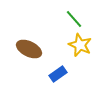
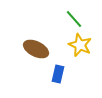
brown ellipse: moved 7 px right
blue rectangle: rotated 42 degrees counterclockwise
